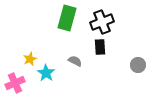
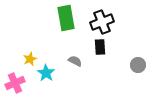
green rectangle: moved 1 px left; rotated 25 degrees counterclockwise
